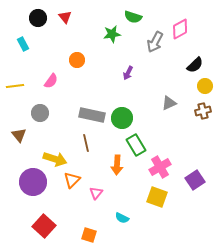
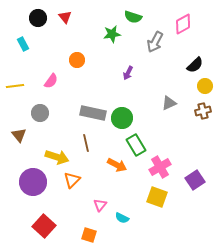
pink diamond: moved 3 px right, 5 px up
gray rectangle: moved 1 px right, 2 px up
yellow arrow: moved 2 px right, 2 px up
orange arrow: rotated 66 degrees counterclockwise
pink triangle: moved 4 px right, 12 px down
